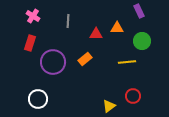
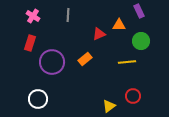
gray line: moved 6 px up
orange triangle: moved 2 px right, 3 px up
red triangle: moved 3 px right; rotated 24 degrees counterclockwise
green circle: moved 1 px left
purple circle: moved 1 px left
